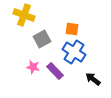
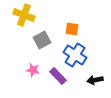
gray square: moved 1 px down
blue cross: moved 1 px right, 3 px down
pink star: moved 3 px down
purple rectangle: moved 3 px right, 5 px down
black arrow: moved 2 px right, 1 px down; rotated 49 degrees counterclockwise
